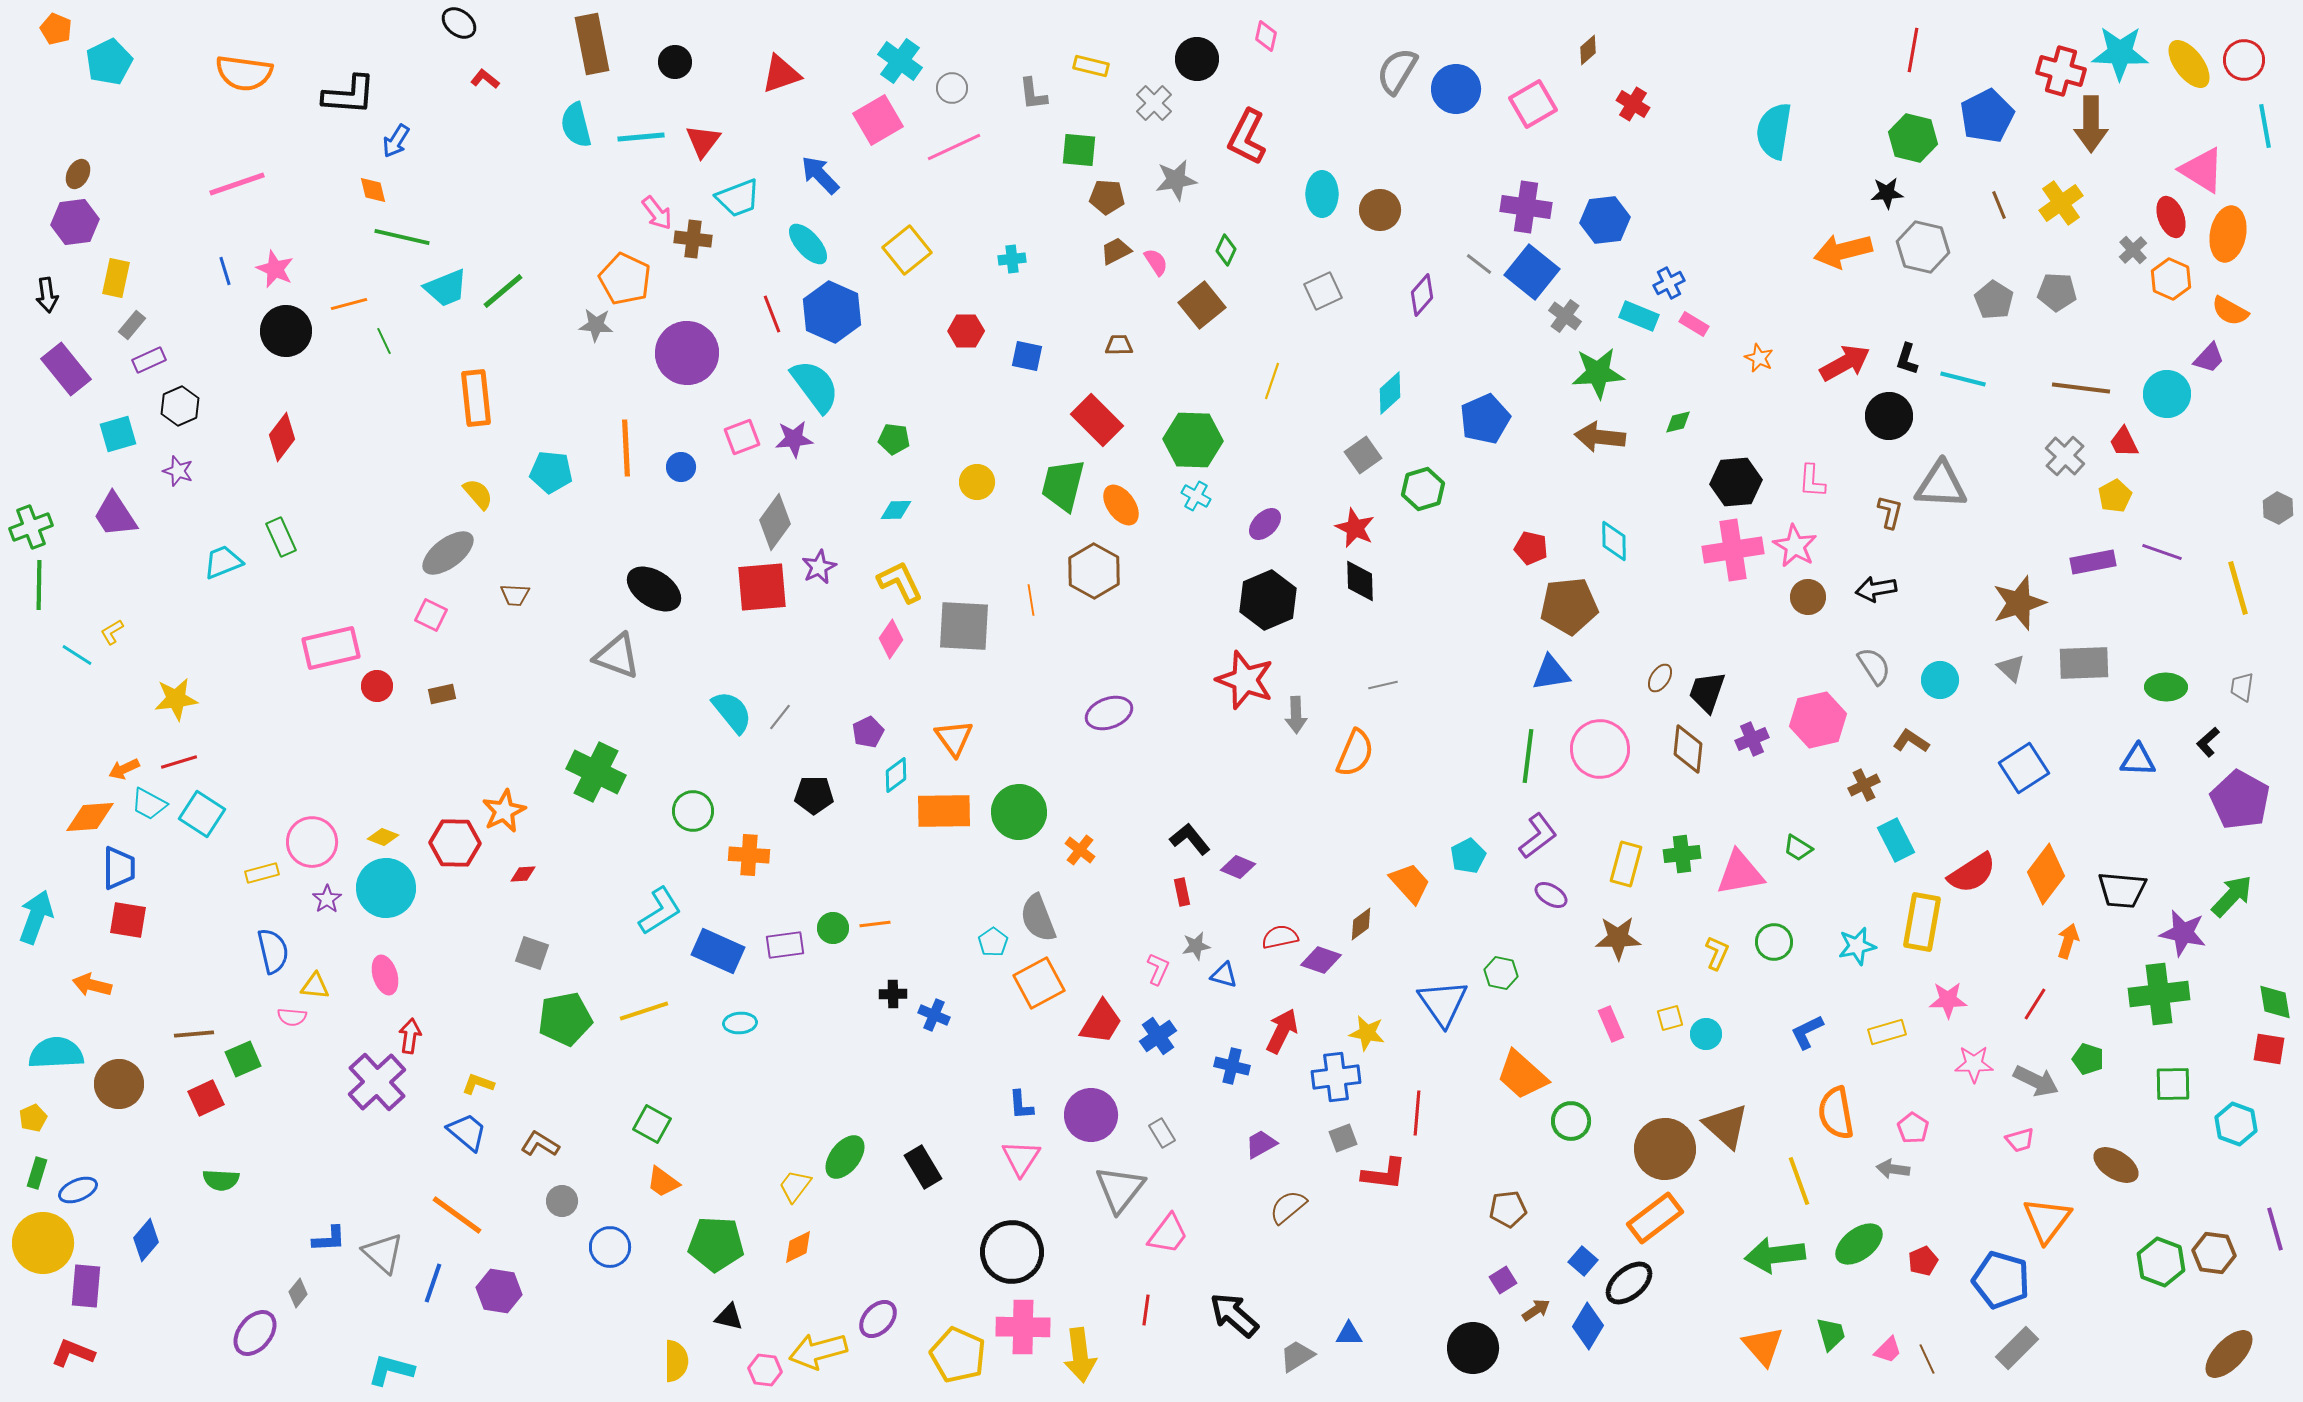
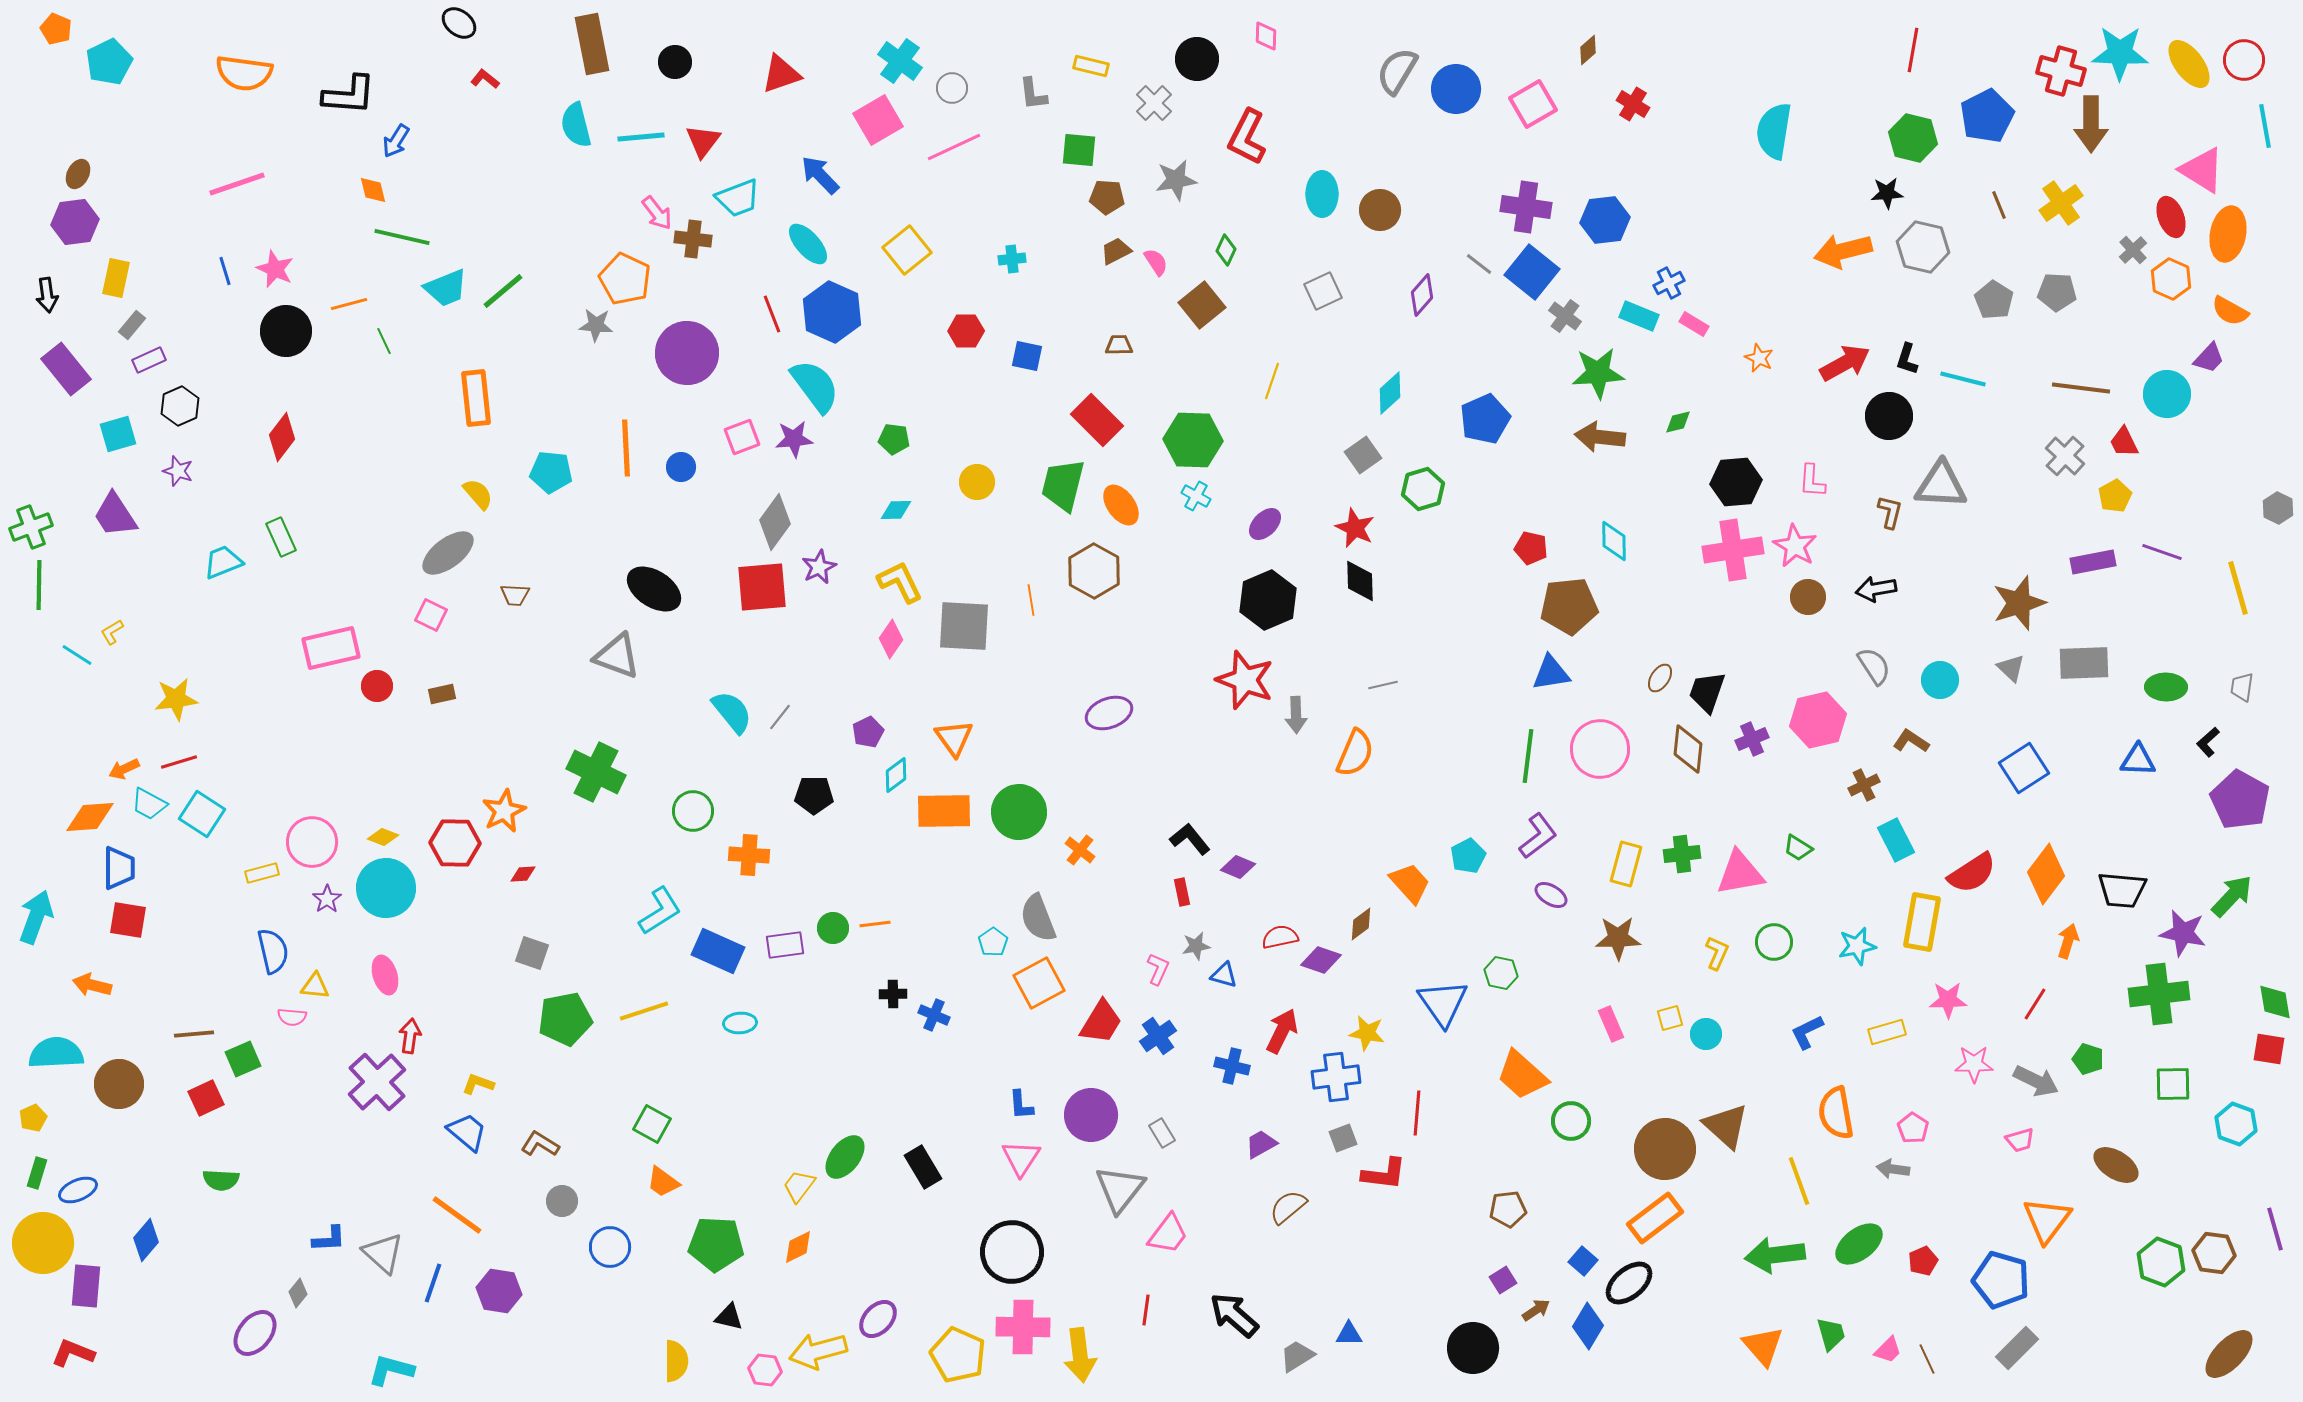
pink diamond at (1266, 36): rotated 12 degrees counterclockwise
yellow trapezoid at (795, 1186): moved 4 px right
